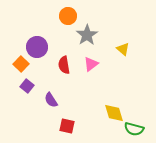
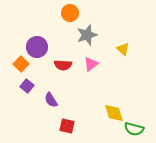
orange circle: moved 2 px right, 3 px up
gray star: rotated 15 degrees clockwise
red semicircle: moved 1 px left; rotated 78 degrees counterclockwise
